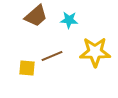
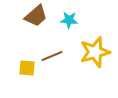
yellow star: rotated 16 degrees counterclockwise
